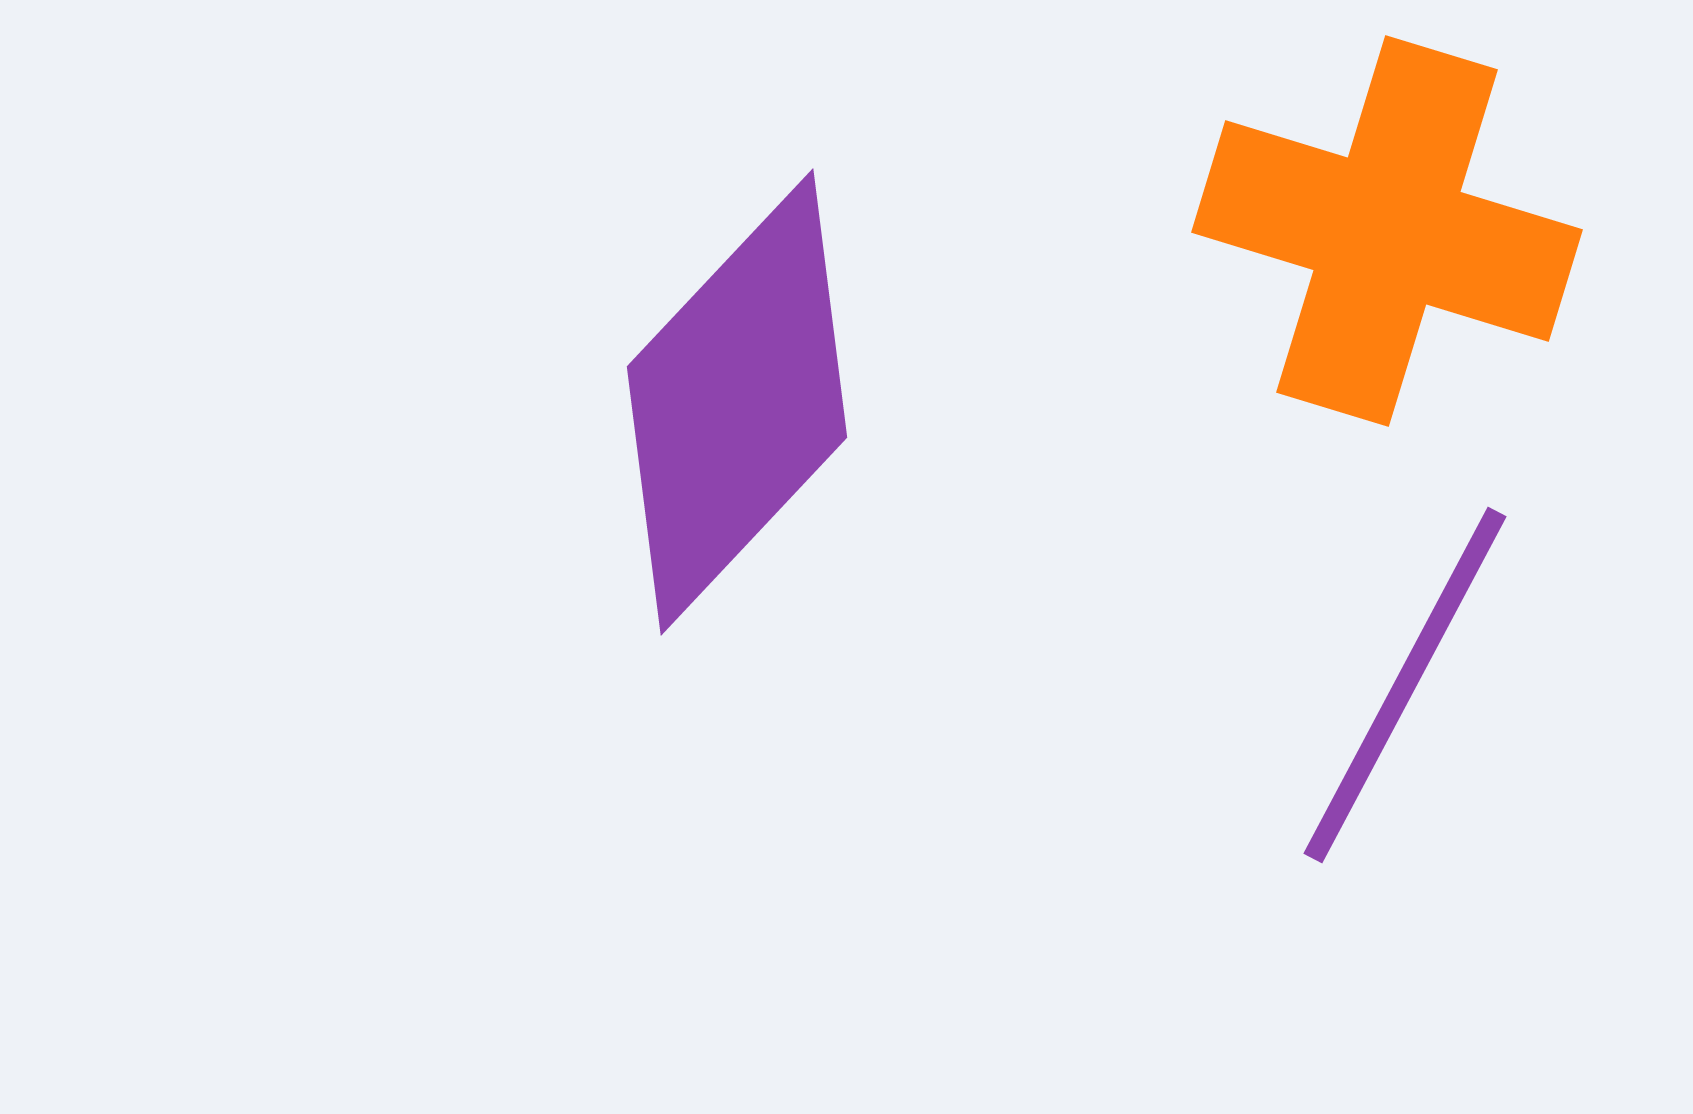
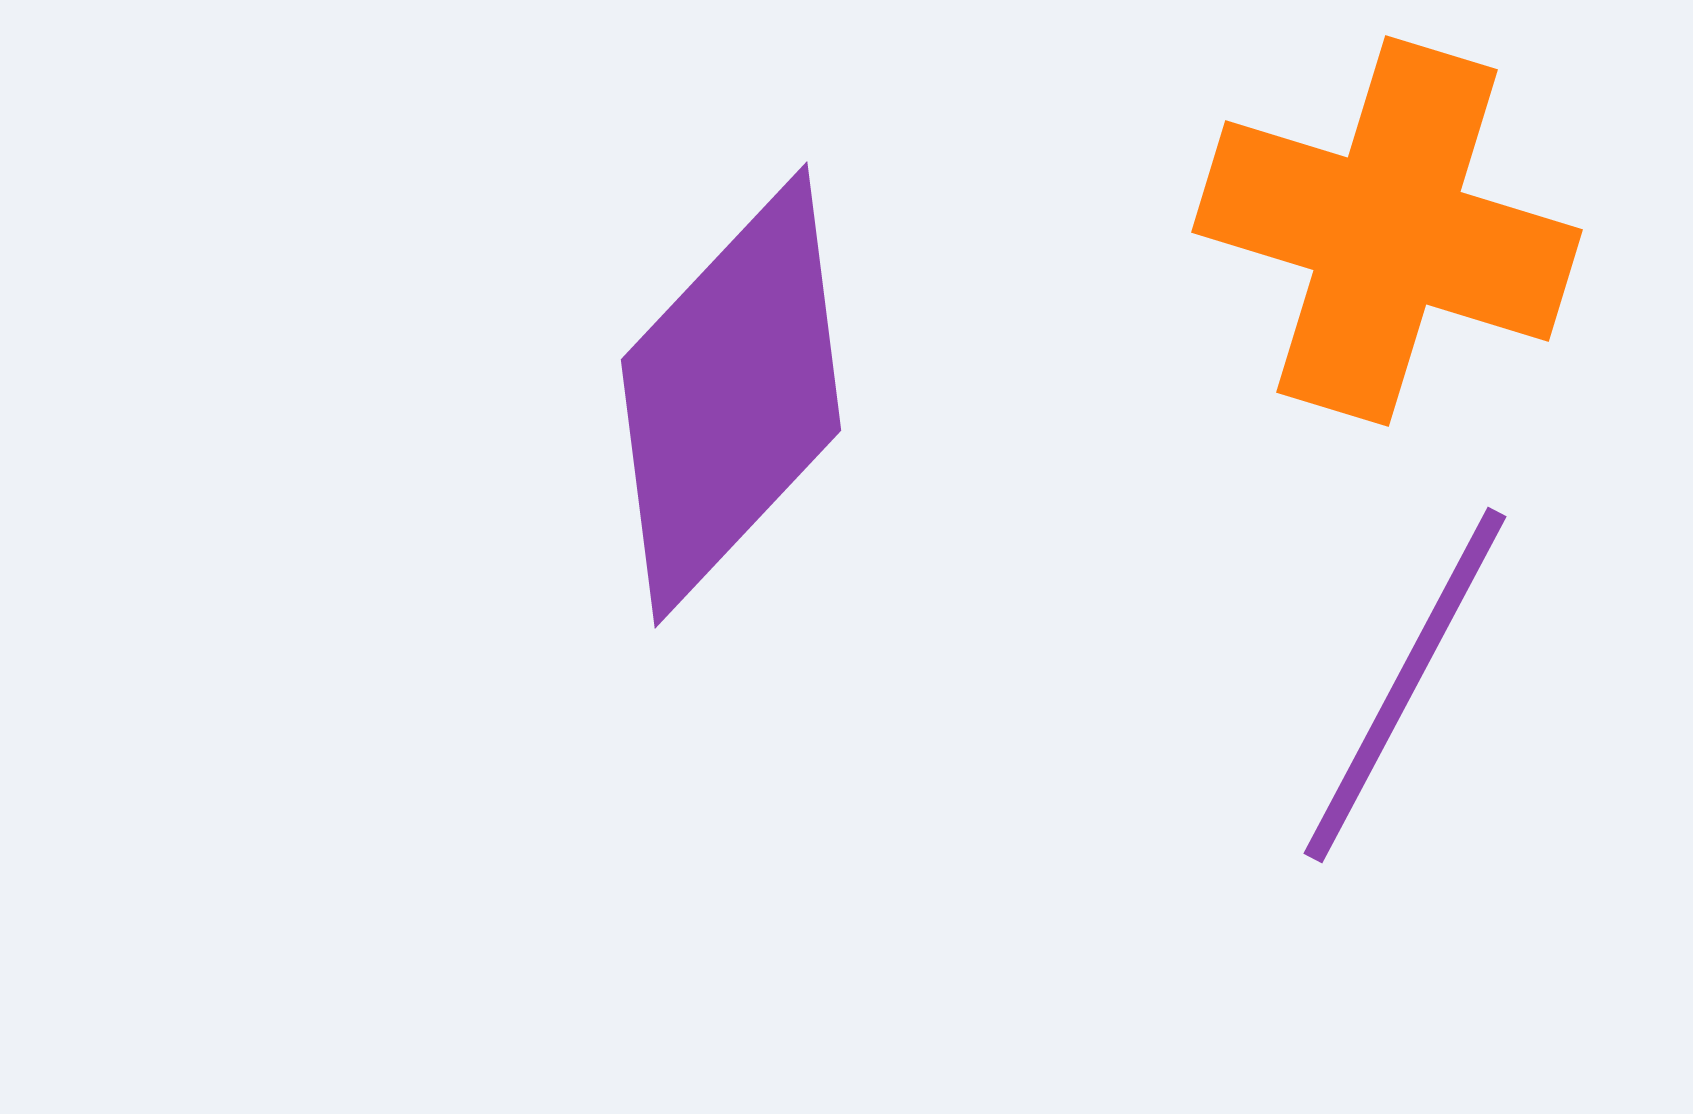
purple diamond: moved 6 px left, 7 px up
